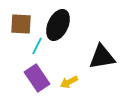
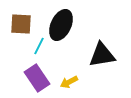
black ellipse: moved 3 px right
cyan line: moved 2 px right
black triangle: moved 2 px up
